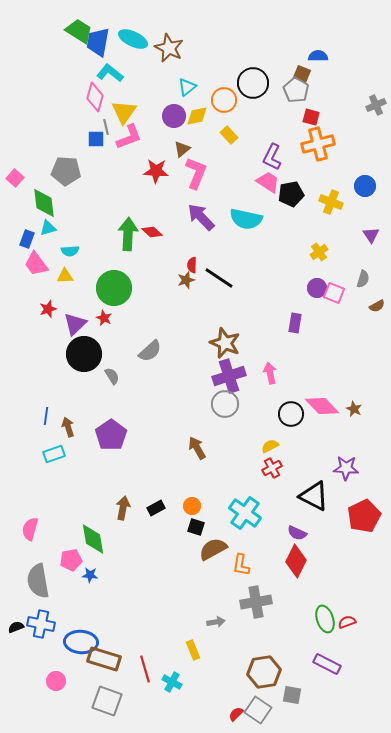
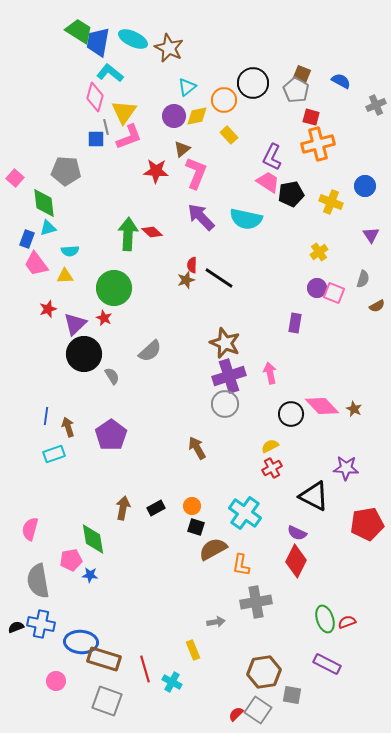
blue semicircle at (318, 56): moved 23 px right, 25 px down; rotated 30 degrees clockwise
red pentagon at (364, 516): moved 3 px right, 8 px down; rotated 16 degrees clockwise
